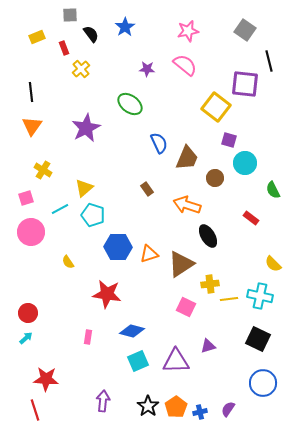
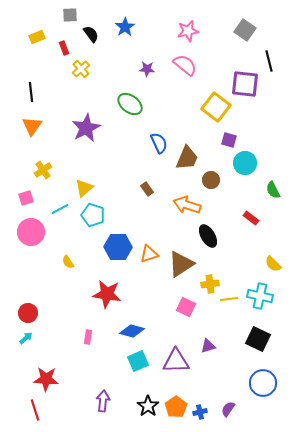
yellow cross at (43, 170): rotated 24 degrees clockwise
brown circle at (215, 178): moved 4 px left, 2 px down
